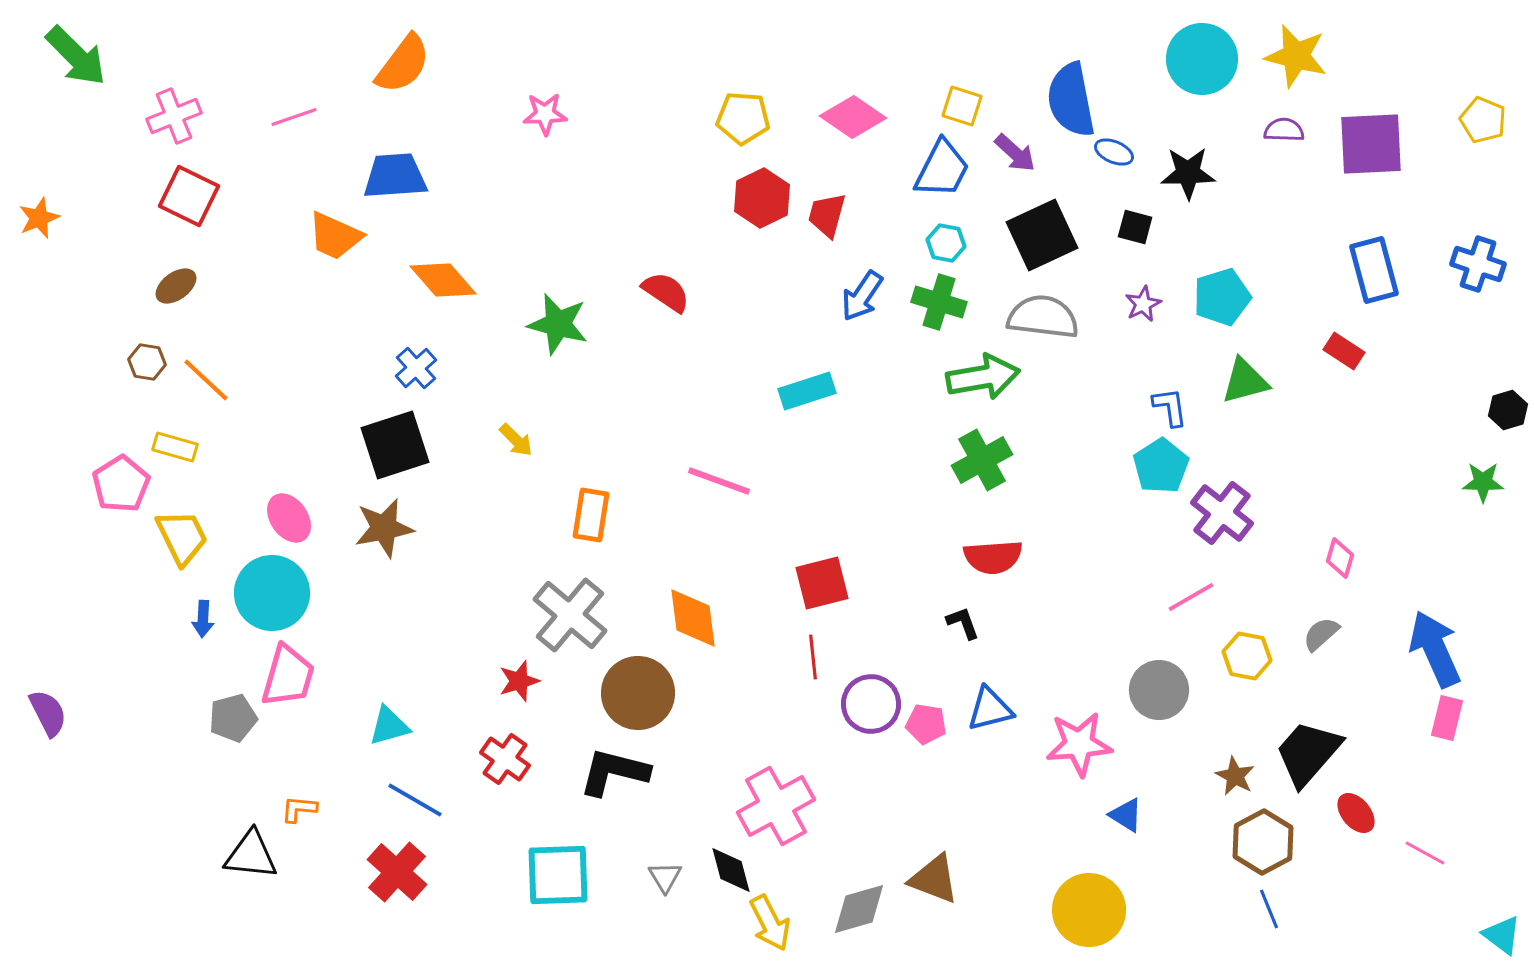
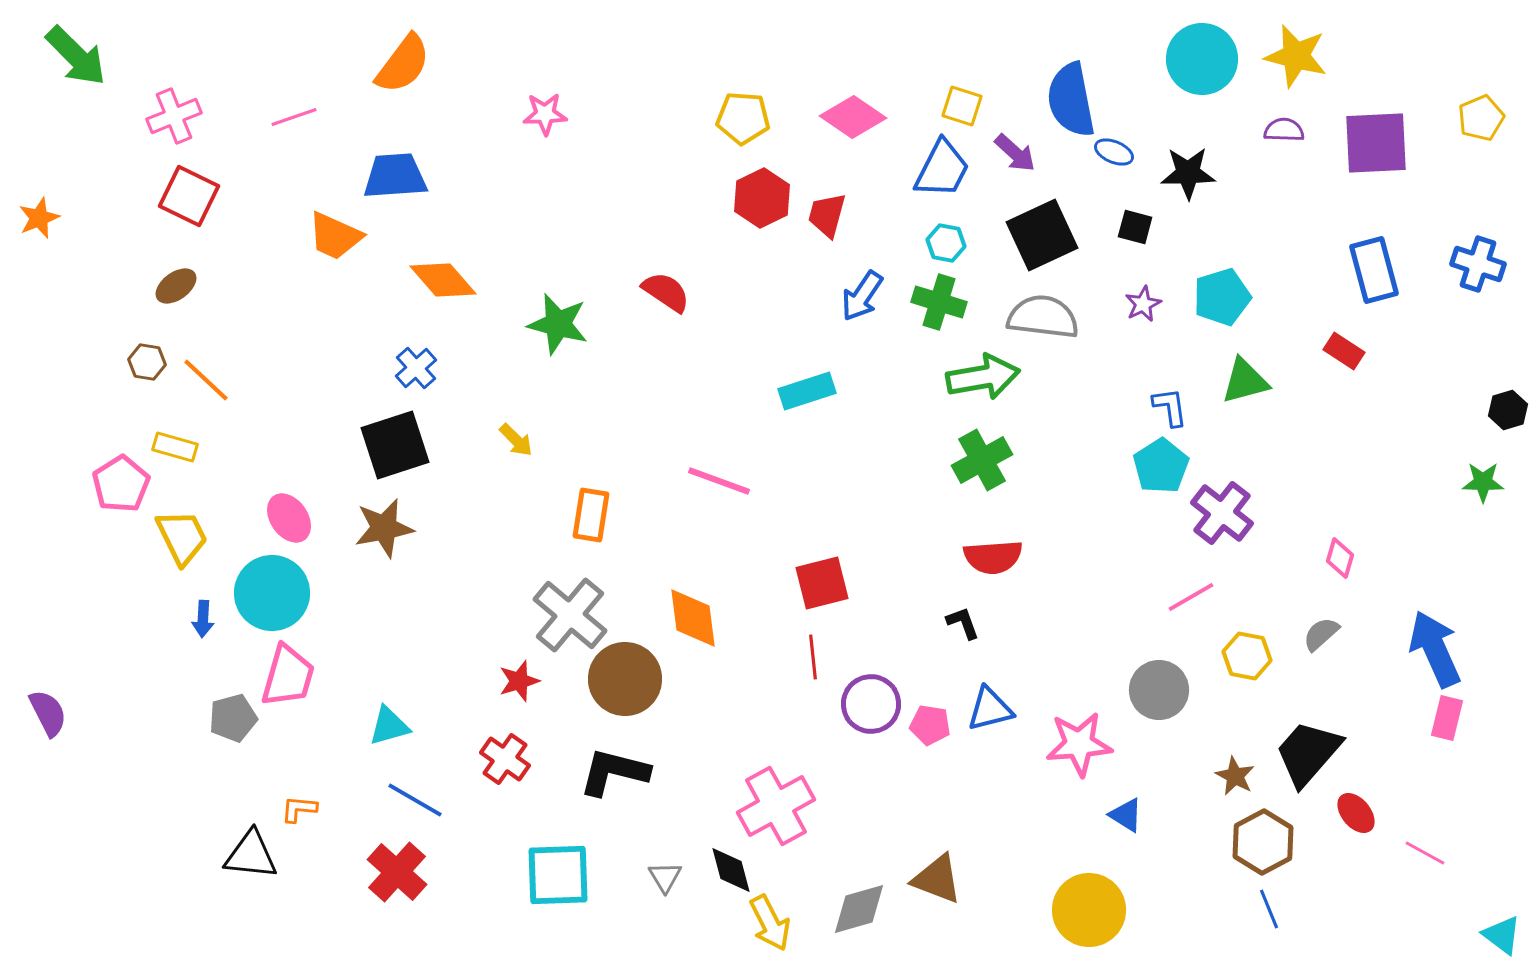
yellow pentagon at (1483, 120): moved 2 px left, 2 px up; rotated 27 degrees clockwise
purple square at (1371, 144): moved 5 px right, 1 px up
brown circle at (638, 693): moved 13 px left, 14 px up
pink pentagon at (926, 724): moved 4 px right, 1 px down
brown triangle at (934, 879): moved 3 px right
